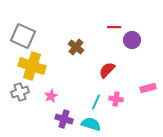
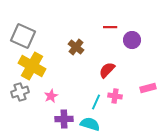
red line: moved 4 px left
yellow cross: rotated 12 degrees clockwise
pink cross: moved 1 px left, 3 px up
purple cross: rotated 18 degrees counterclockwise
cyan semicircle: moved 1 px left
